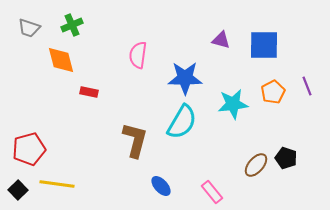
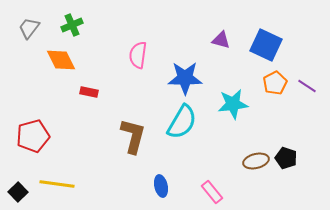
gray trapezoid: rotated 110 degrees clockwise
blue square: moved 2 px right; rotated 24 degrees clockwise
orange diamond: rotated 12 degrees counterclockwise
purple line: rotated 36 degrees counterclockwise
orange pentagon: moved 2 px right, 9 px up
brown L-shape: moved 2 px left, 4 px up
red pentagon: moved 4 px right, 13 px up
brown ellipse: moved 4 px up; rotated 35 degrees clockwise
blue ellipse: rotated 30 degrees clockwise
black square: moved 2 px down
